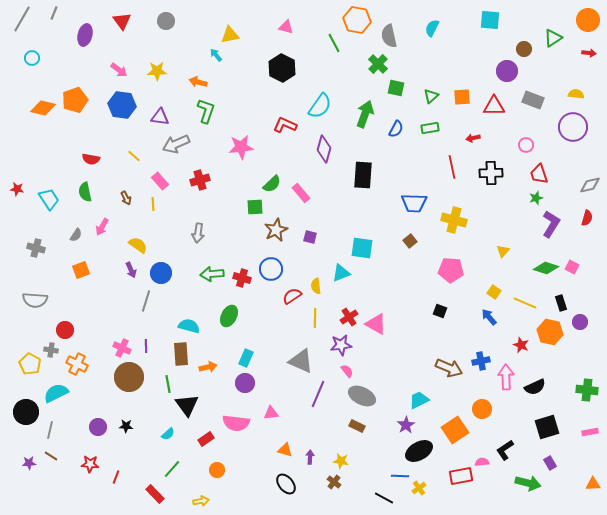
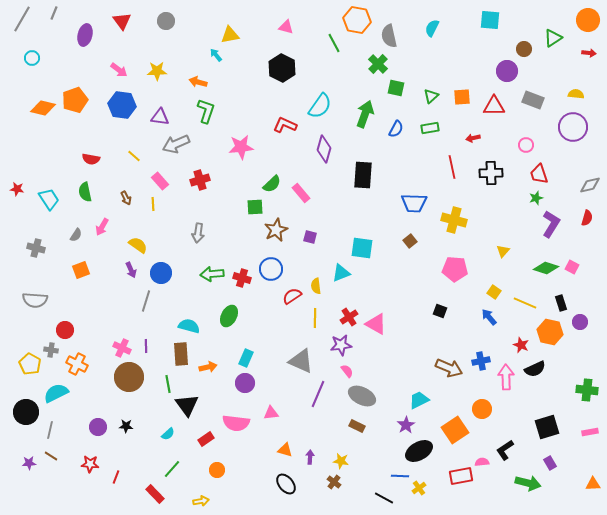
pink pentagon at (451, 270): moved 4 px right, 1 px up
black semicircle at (535, 387): moved 18 px up
